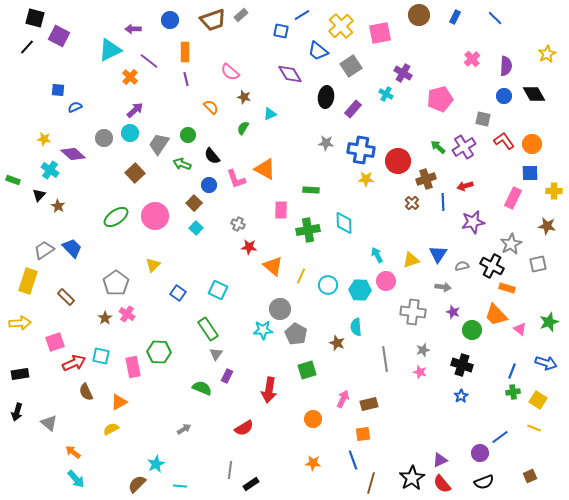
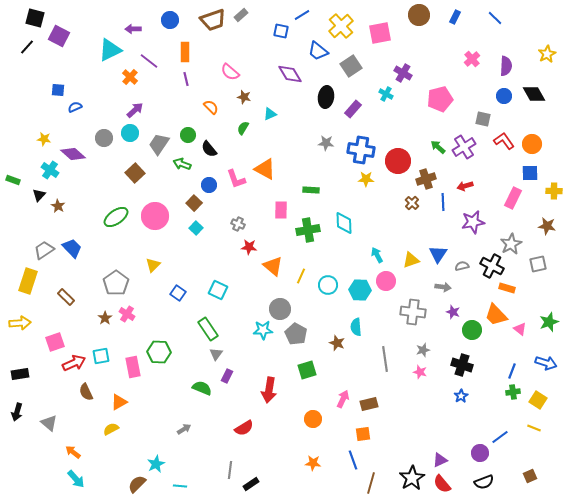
black semicircle at (212, 156): moved 3 px left, 7 px up
cyan square at (101, 356): rotated 24 degrees counterclockwise
